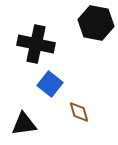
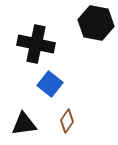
brown diamond: moved 12 px left, 9 px down; rotated 50 degrees clockwise
